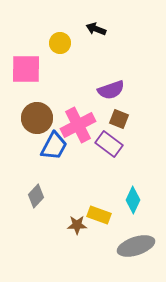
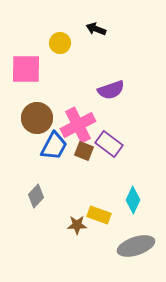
brown square: moved 35 px left, 32 px down
